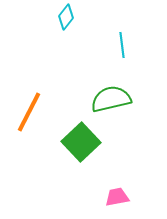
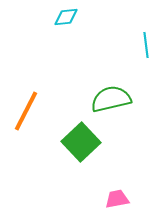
cyan diamond: rotated 45 degrees clockwise
cyan line: moved 24 px right
orange line: moved 3 px left, 1 px up
pink trapezoid: moved 2 px down
